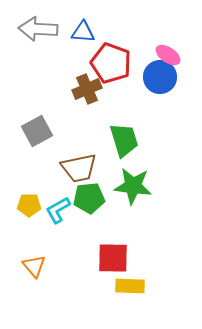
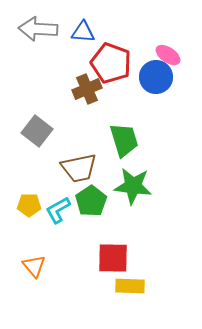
blue circle: moved 4 px left
gray square: rotated 24 degrees counterclockwise
green pentagon: moved 2 px right, 3 px down; rotated 28 degrees counterclockwise
